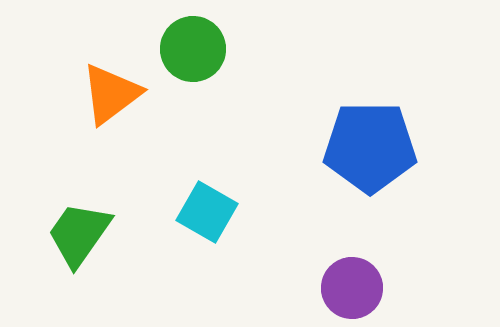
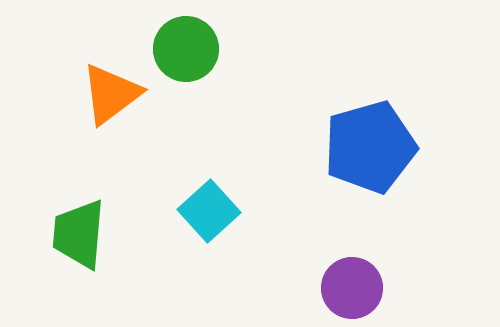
green circle: moved 7 px left
blue pentagon: rotated 16 degrees counterclockwise
cyan square: moved 2 px right, 1 px up; rotated 18 degrees clockwise
green trapezoid: rotated 30 degrees counterclockwise
